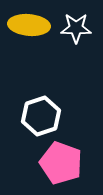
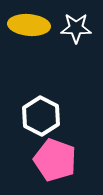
white hexagon: rotated 15 degrees counterclockwise
pink pentagon: moved 6 px left, 3 px up
